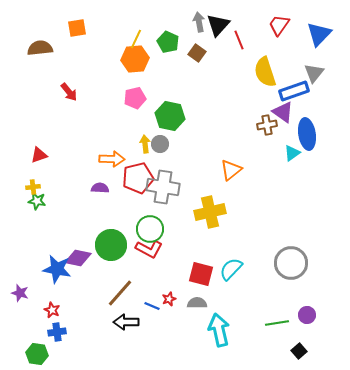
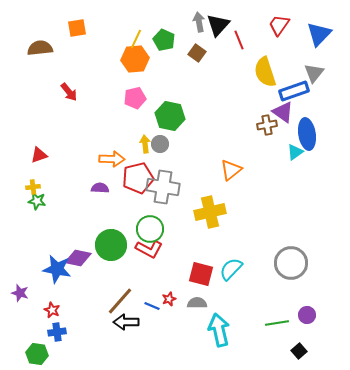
green pentagon at (168, 42): moved 4 px left, 2 px up
cyan triangle at (292, 153): moved 3 px right, 1 px up
brown line at (120, 293): moved 8 px down
